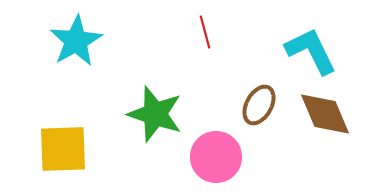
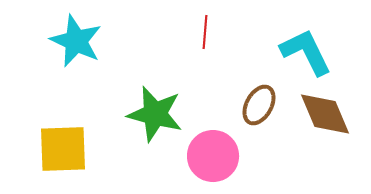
red line: rotated 20 degrees clockwise
cyan star: rotated 18 degrees counterclockwise
cyan L-shape: moved 5 px left, 1 px down
green star: rotated 4 degrees counterclockwise
pink circle: moved 3 px left, 1 px up
